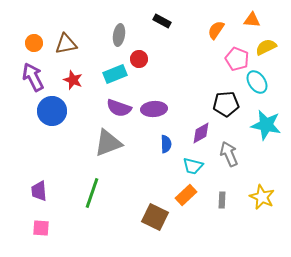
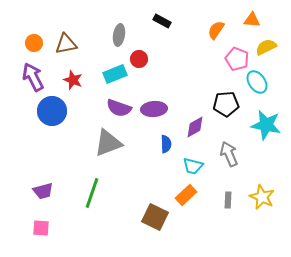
purple diamond: moved 6 px left, 6 px up
purple trapezoid: moved 4 px right; rotated 100 degrees counterclockwise
gray rectangle: moved 6 px right
